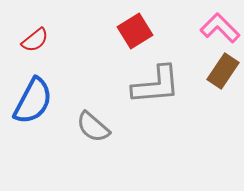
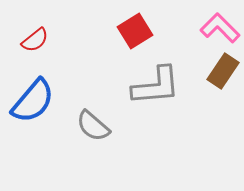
gray L-shape: moved 1 px down
blue semicircle: rotated 12 degrees clockwise
gray semicircle: moved 1 px up
